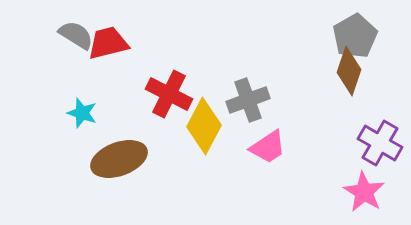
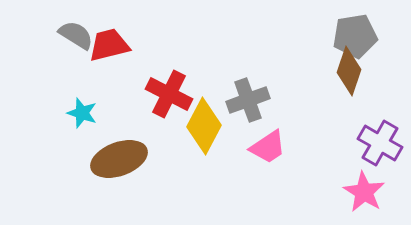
gray pentagon: rotated 21 degrees clockwise
red trapezoid: moved 1 px right, 2 px down
